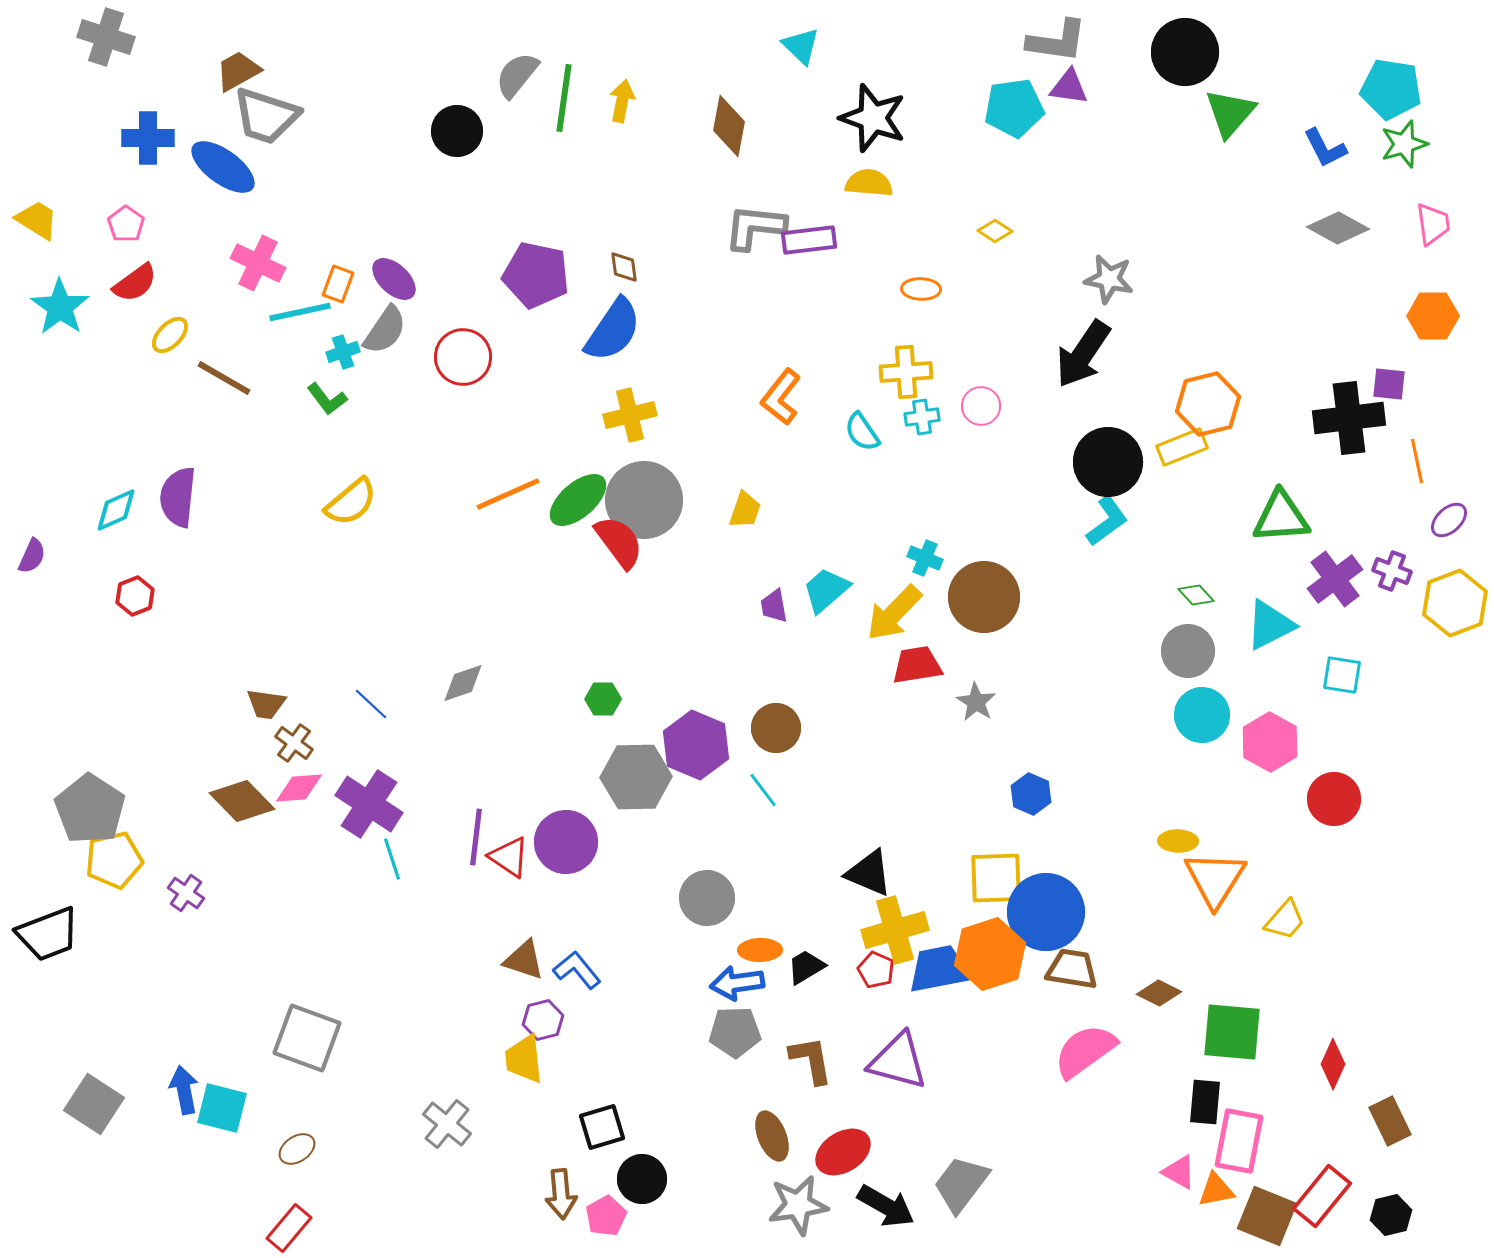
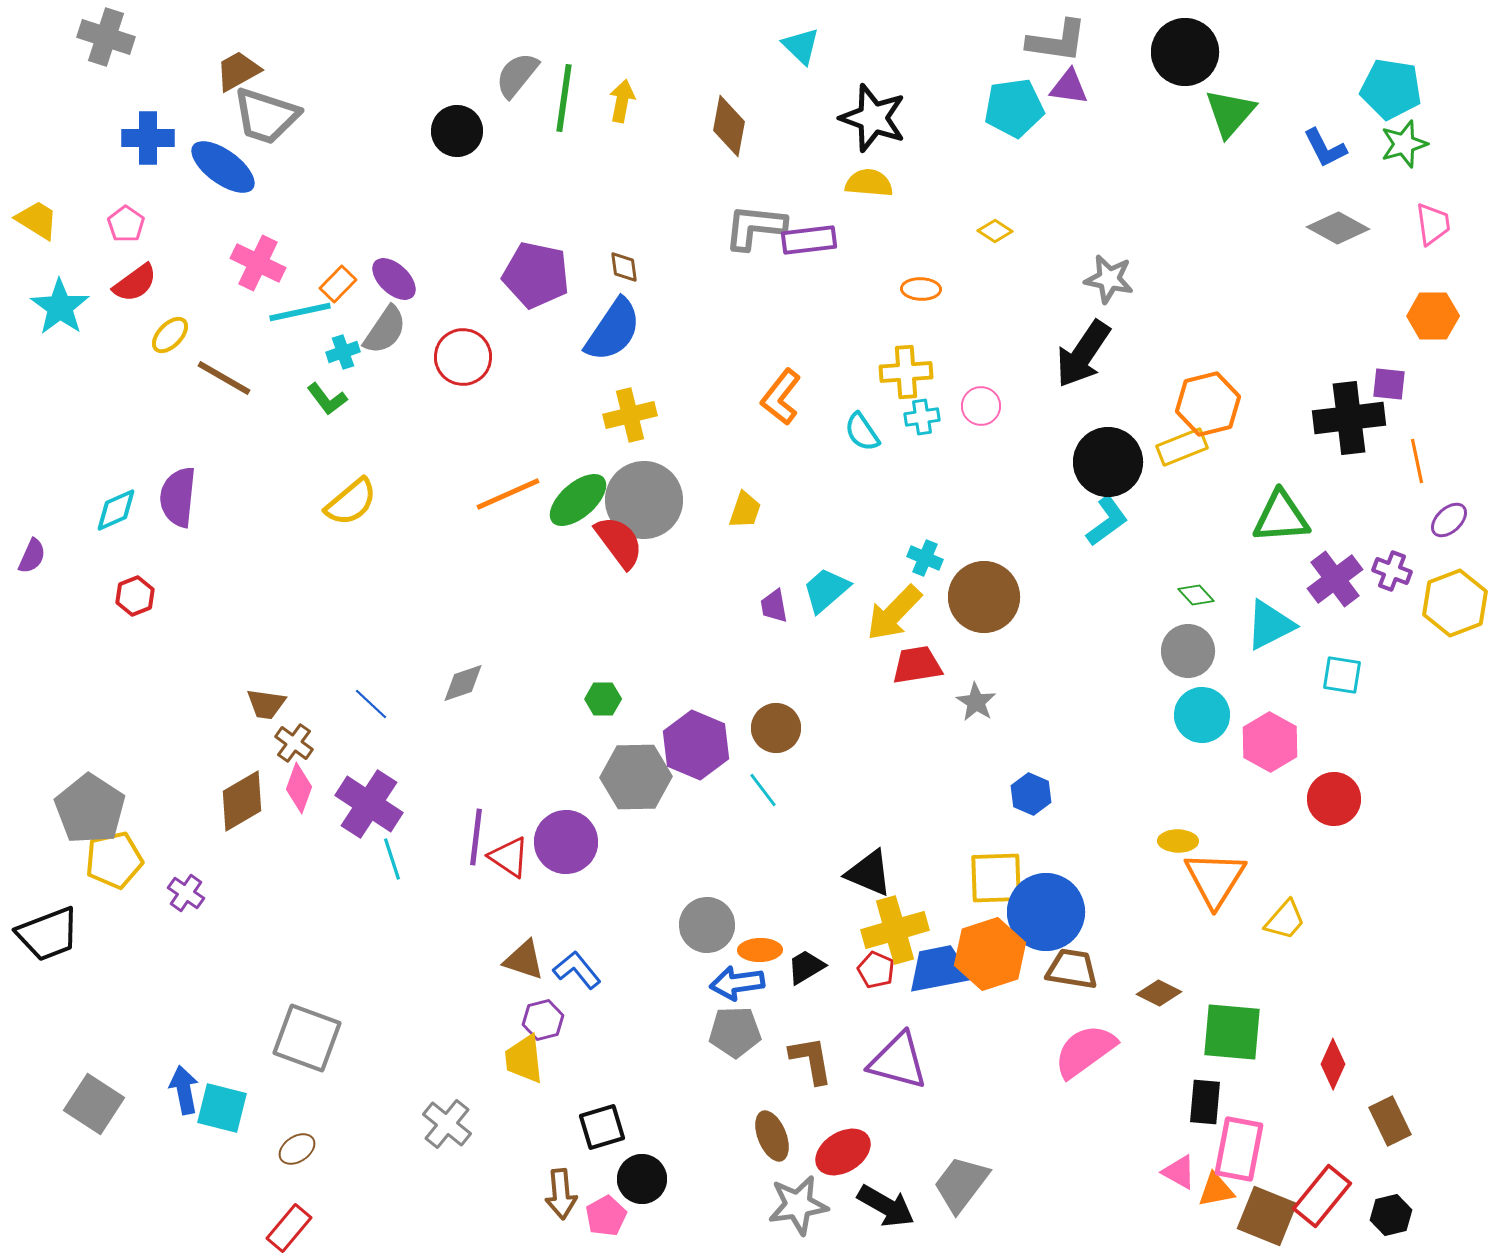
orange rectangle at (338, 284): rotated 24 degrees clockwise
pink diamond at (299, 788): rotated 66 degrees counterclockwise
brown diamond at (242, 801): rotated 76 degrees counterclockwise
gray circle at (707, 898): moved 27 px down
pink rectangle at (1239, 1141): moved 8 px down
